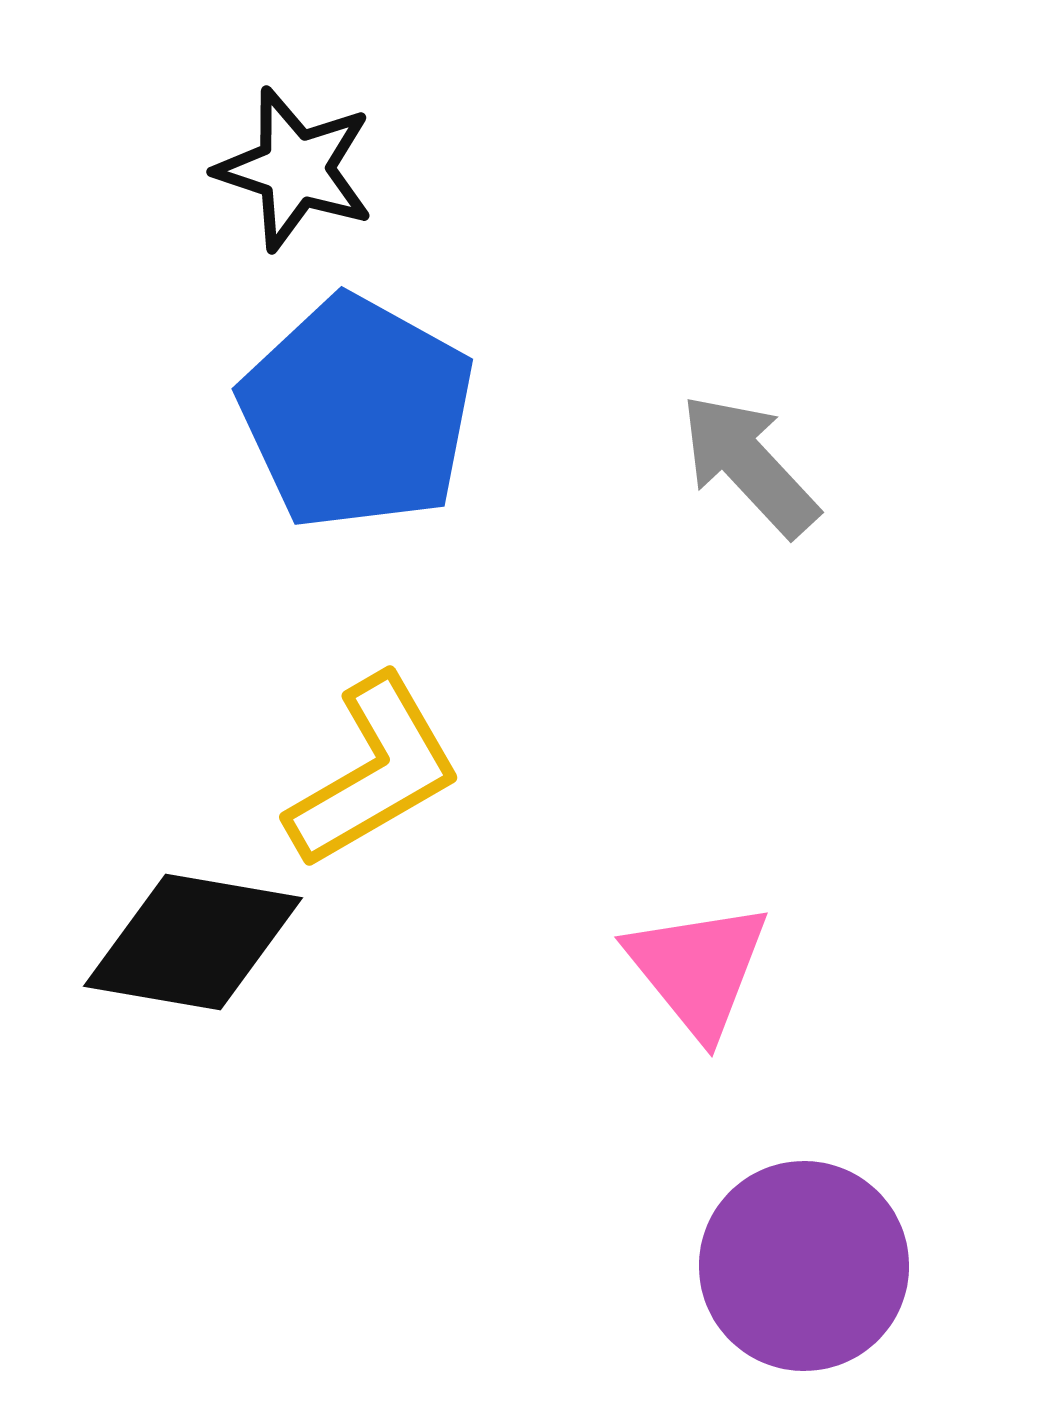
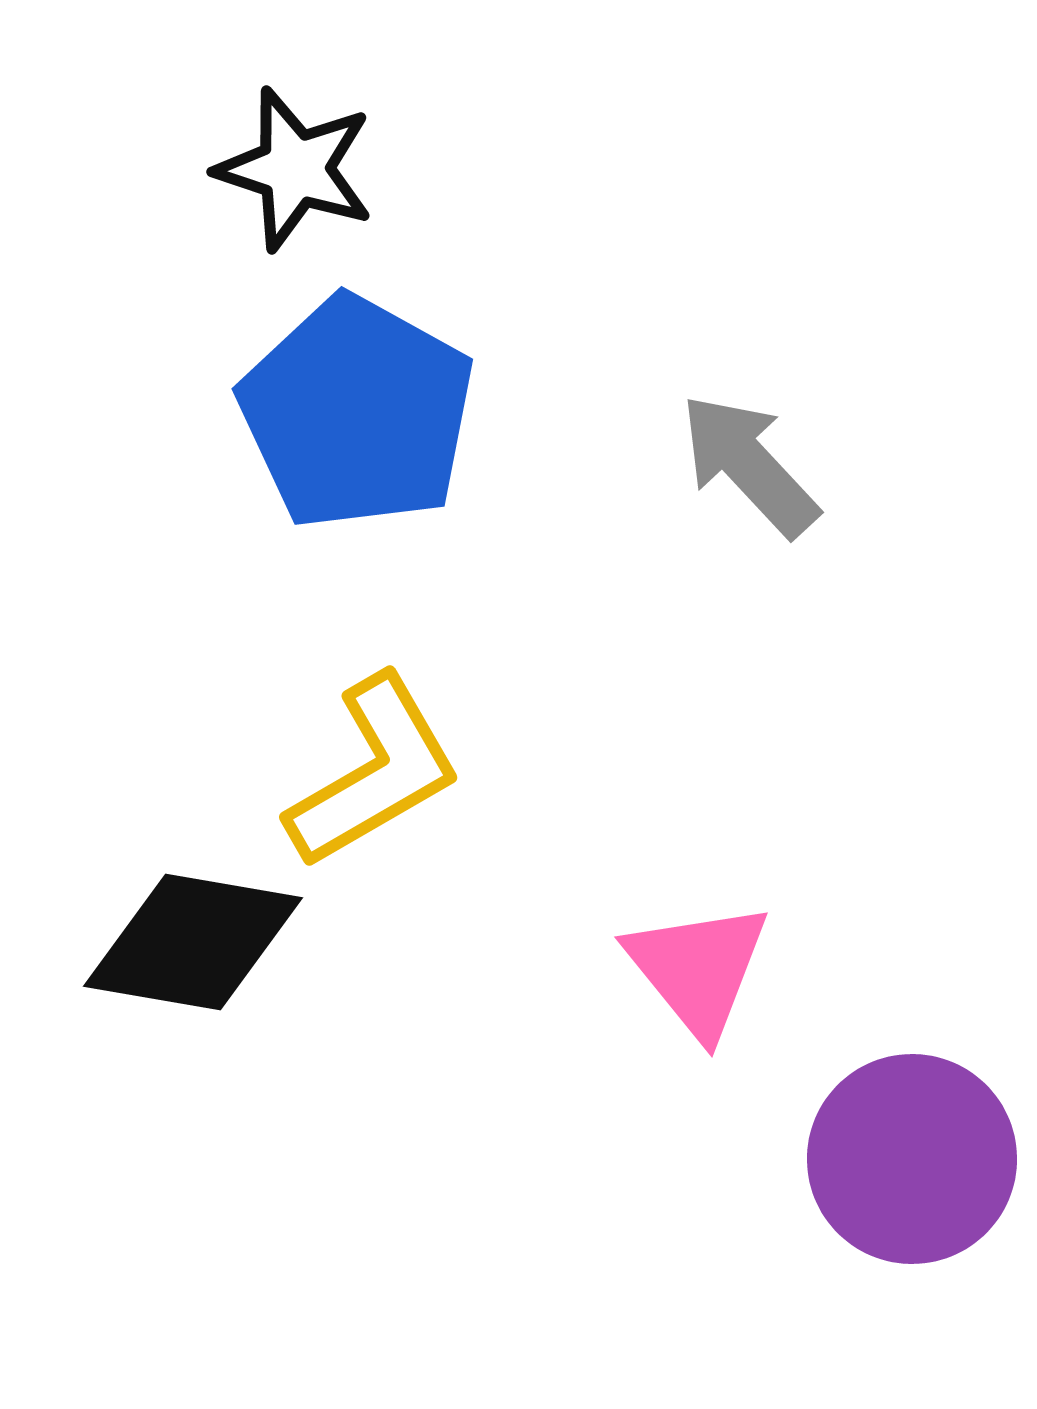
purple circle: moved 108 px right, 107 px up
